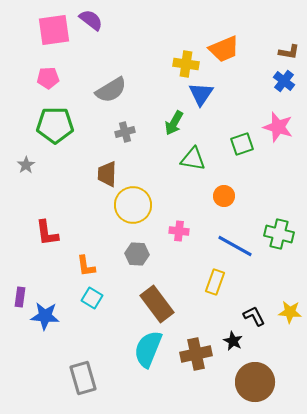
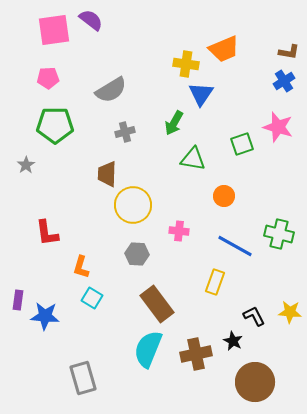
blue cross: rotated 20 degrees clockwise
orange L-shape: moved 5 px left, 1 px down; rotated 25 degrees clockwise
purple rectangle: moved 2 px left, 3 px down
